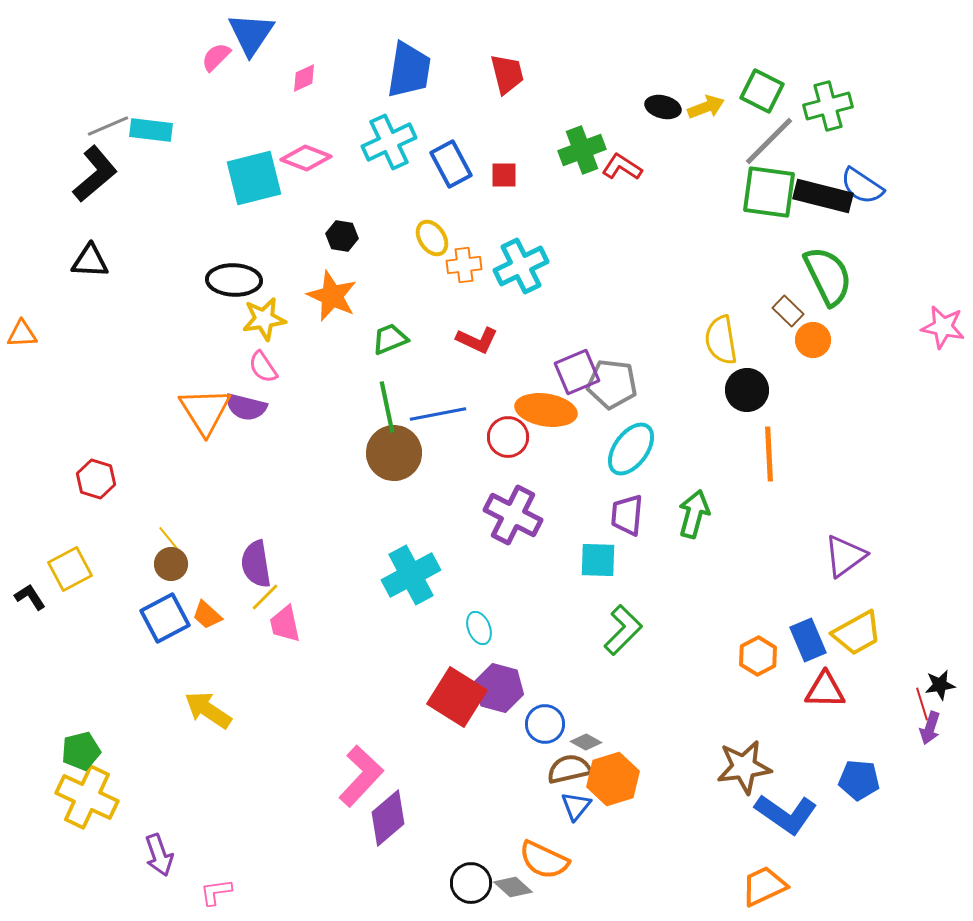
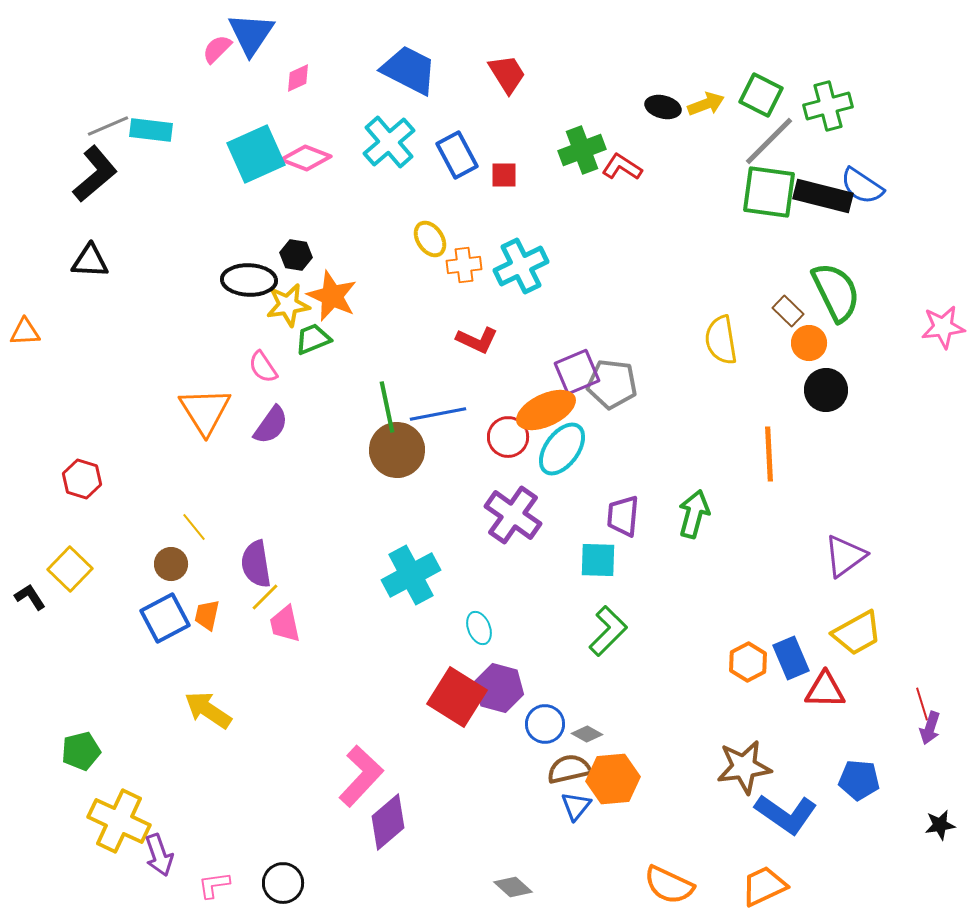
pink semicircle at (216, 57): moved 1 px right, 8 px up
blue trapezoid at (409, 70): rotated 72 degrees counterclockwise
red trapezoid at (507, 74): rotated 18 degrees counterclockwise
pink diamond at (304, 78): moved 6 px left
green square at (762, 91): moved 1 px left, 4 px down
yellow arrow at (706, 107): moved 3 px up
cyan cross at (389, 142): rotated 16 degrees counterclockwise
blue rectangle at (451, 164): moved 6 px right, 9 px up
cyan square at (254, 178): moved 2 px right, 24 px up; rotated 10 degrees counterclockwise
black hexagon at (342, 236): moved 46 px left, 19 px down
yellow ellipse at (432, 238): moved 2 px left, 1 px down
green semicircle at (828, 276): moved 8 px right, 16 px down
black ellipse at (234, 280): moved 15 px right
yellow star at (264, 319): moved 24 px right, 14 px up
pink star at (943, 327): rotated 18 degrees counterclockwise
orange triangle at (22, 334): moved 3 px right, 2 px up
green trapezoid at (390, 339): moved 77 px left
orange circle at (813, 340): moved 4 px left, 3 px down
black circle at (747, 390): moved 79 px right
purple semicircle at (246, 407): moved 25 px right, 18 px down; rotated 69 degrees counterclockwise
orange ellipse at (546, 410): rotated 34 degrees counterclockwise
cyan ellipse at (631, 449): moved 69 px left
brown circle at (394, 453): moved 3 px right, 3 px up
red hexagon at (96, 479): moved 14 px left
purple cross at (513, 515): rotated 8 degrees clockwise
purple trapezoid at (627, 515): moved 4 px left, 1 px down
yellow line at (170, 540): moved 24 px right, 13 px up
yellow square at (70, 569): rotated 18 degrees counterclockwise
orange trapezoid at (207, 615): rotated 60 degrees clockwise
green L-shape at (623, 630): moved 15 px left, 1 px down
blue rectangle at (808, 640): moved 17 px left, 18 px down
orange hexagon at (758, 656): moved 10 px left, 6 px down
black star at (940, 685): moved 140 px down
gray diamond at (586, 742): moved 1 px right, 8 px up
orange hexagon at (613, 779): rotated 12 degrees clockwise
yellow cross at (87, 797): moved 32 px right, 24 px down
purple diamond at (388, 818): moved 4 px down
orange semicircle at (544, 860): moved 125 px right, 25 px down
black circle at (471, 883): moved 188 px left
pink L-shape at (216, 892): moved 2 px left, 7 px up
